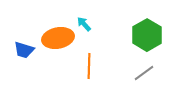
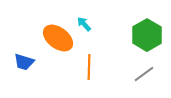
orange ellipse: rotated 48 degrees clockwise
blue trapezoid: moved 12 px down
orange line: moved 1 px down
gray line: moved 1 px down
